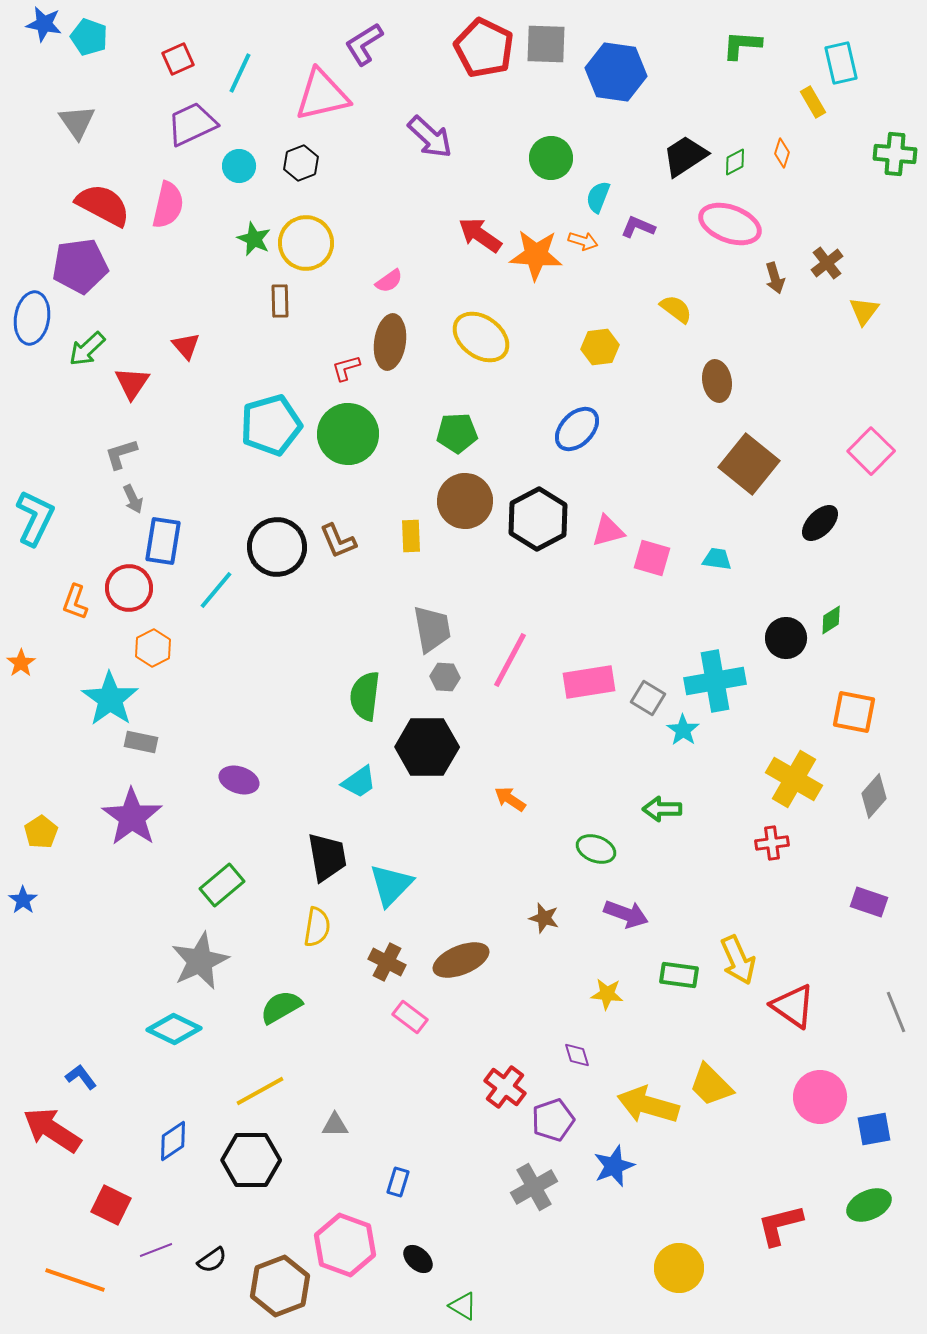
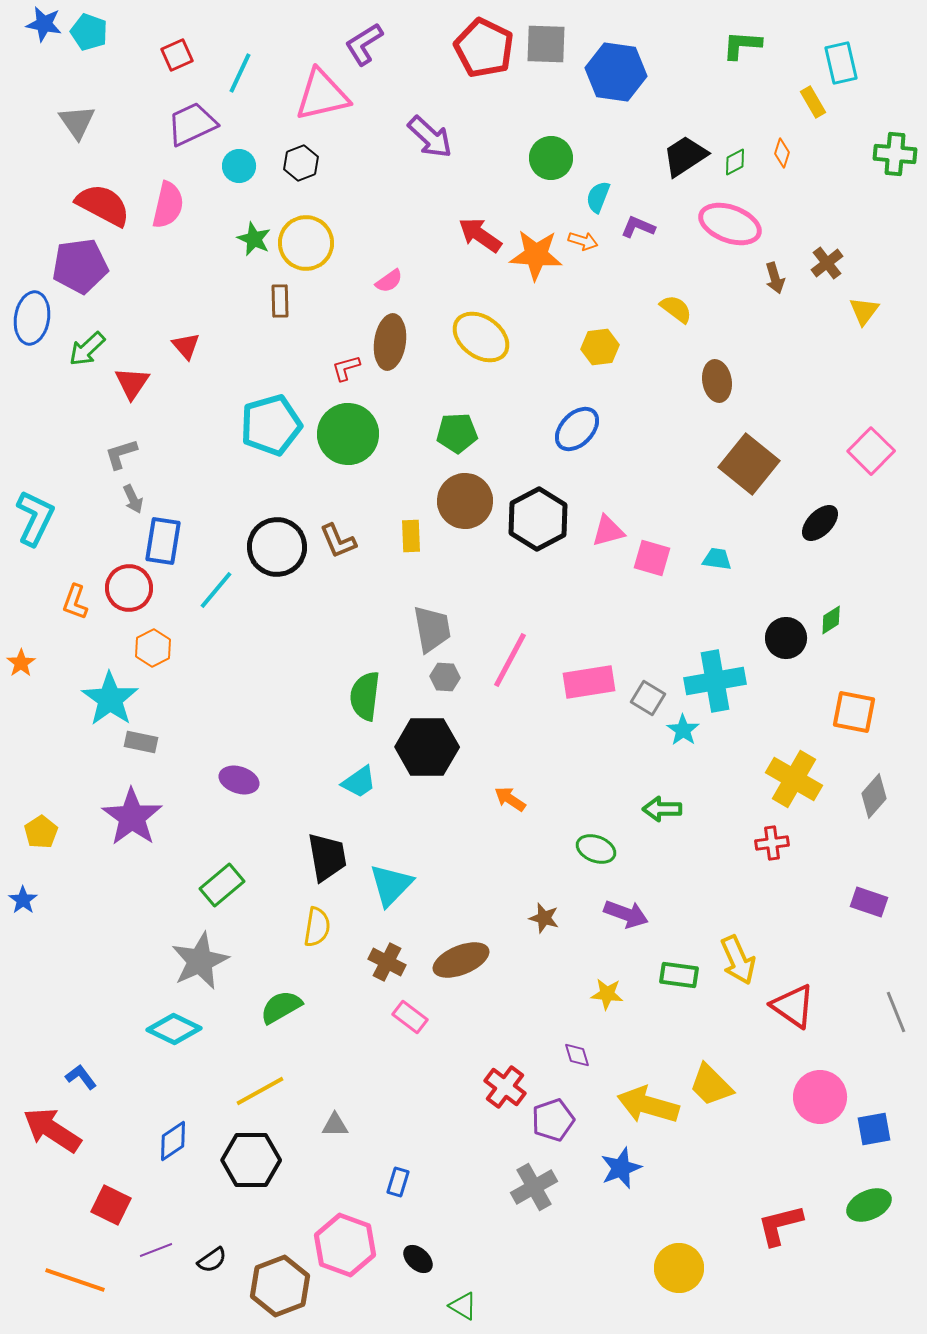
cyan pentagon at (89, 37): moved 5 px up
red square at (178, 59): moved 1 px left, 4 px up
blue star at (614, 1166): moved 7 px right, 2 px down
